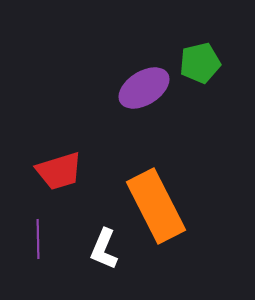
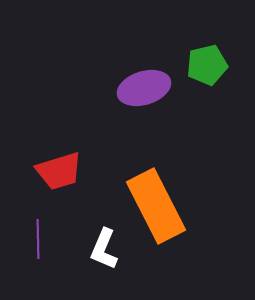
green pentagon: moved 7 px right, 2 px down
purple ellipse: rotated 15 degrees clockwise
